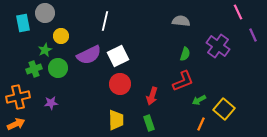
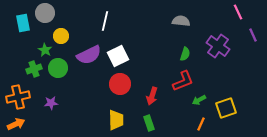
green star: rotated 16 degrees counterclockwise
yellow square: moved 2 px right, 1 px up; rotated 30 degrees clockwise
